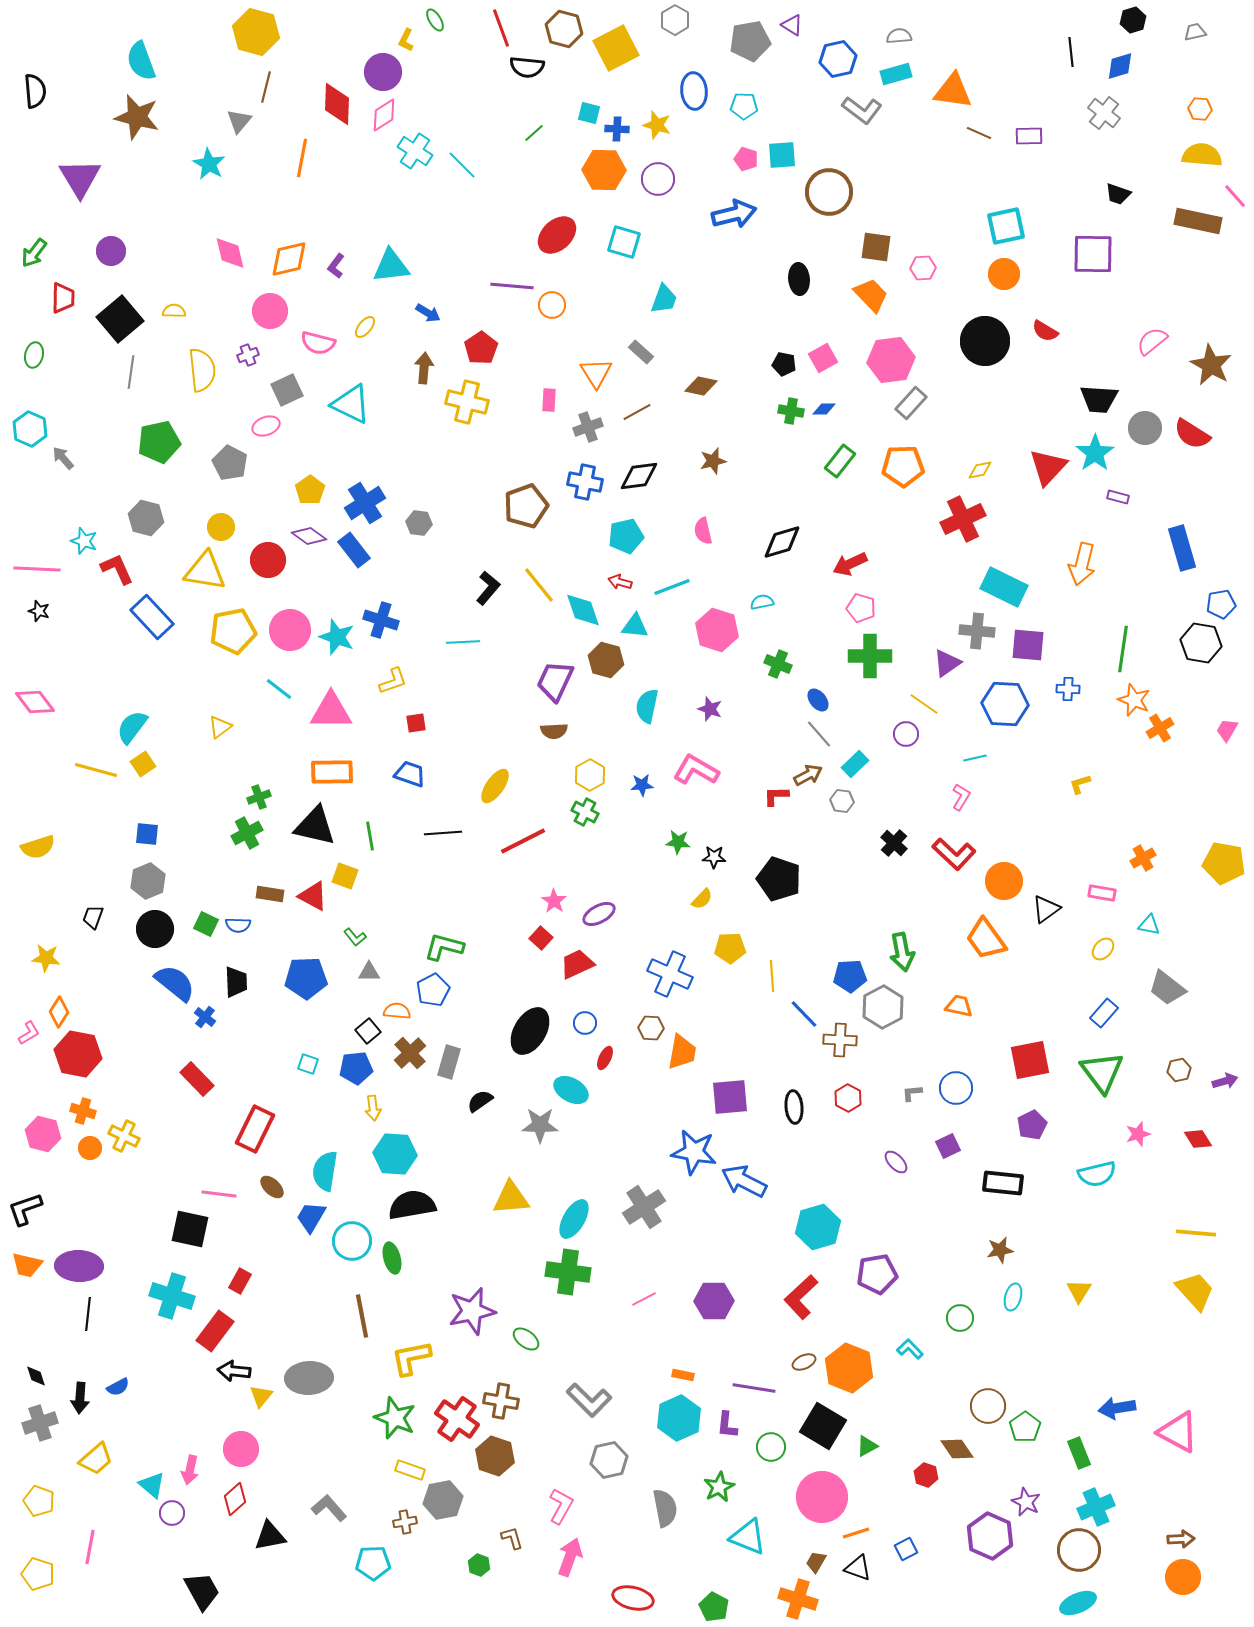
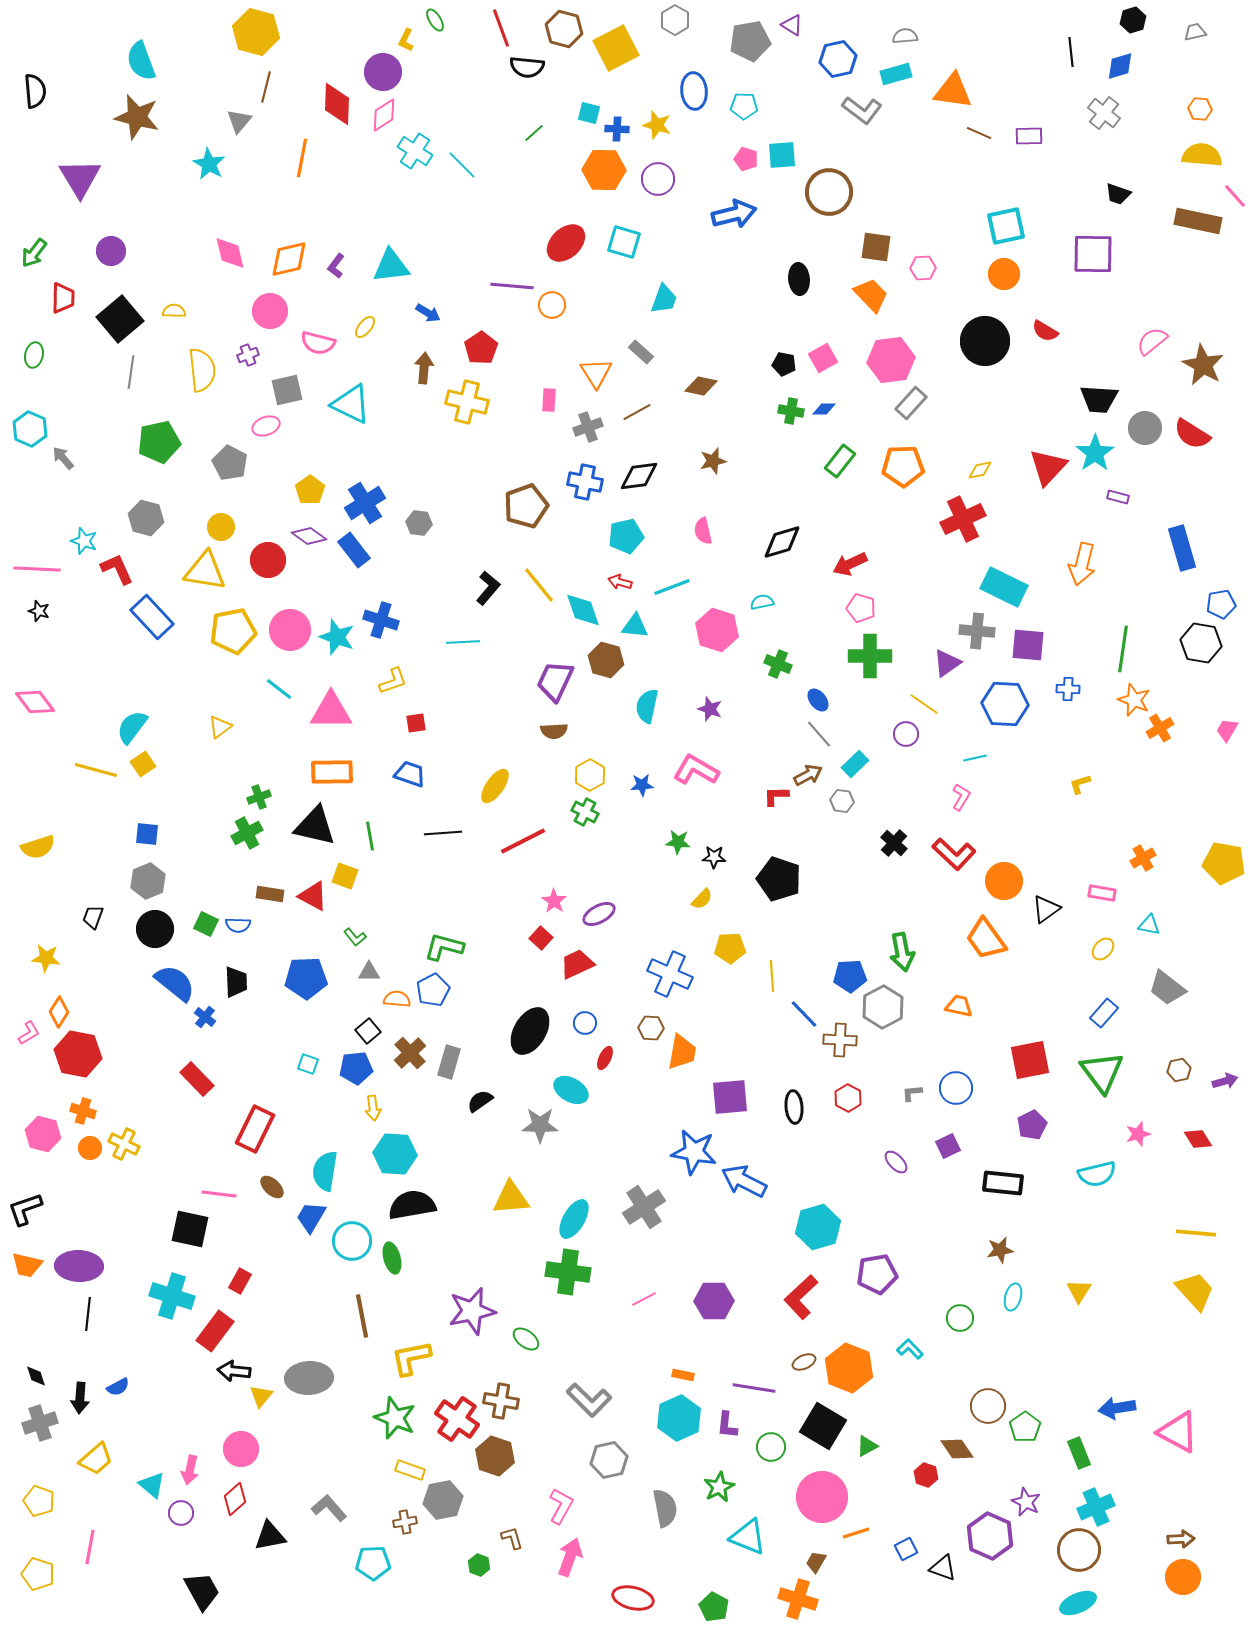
gray semicircle at (899, 36): moved 6 px right
red ellipse at (557, 235): moved 9 px right, 8 px down
brown star at (1211, 365): moved 8 px left
gray square at (287, 390): rotated 12 degrees clockwise
orange semicircle at (397, 1011): moved 12 px up
yellow cross at (124, 1136): moved 8 px down
purple circle at (172, 1513): moved 9 px right
black triangle at (858, 1568): moved 85 px right
